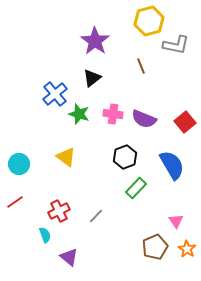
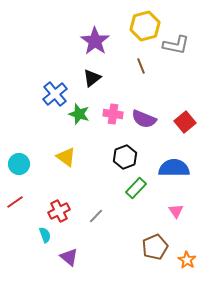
yellow hexagon: moved 4 px left, 5 px down
blue semicircle: moved 2 px right, 3 px down; rotated 60 degrees counterclockwise
pink triangle: moved 10 px up
orange star: moved 11 px down
